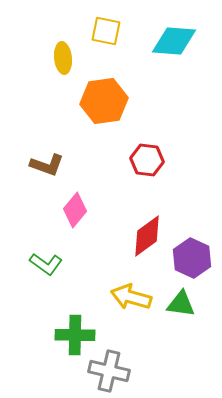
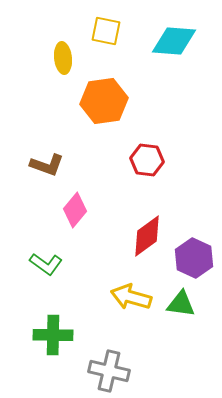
purple hexagon: moved 2 px right
green cross: moved 22 px left
